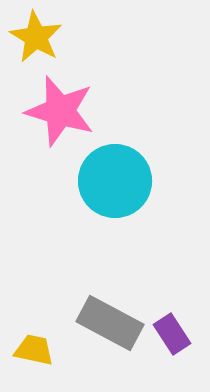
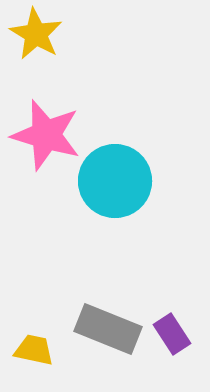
yellow star: moved 3 px up
pink star: moved 14 px left, 24 px down
gray rectangle: moved 2 px left, 6 px down; rotated 6 degrees counterclockwise
